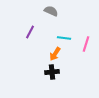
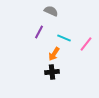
purple line: moved 9 px right
cyan line: rotated 16 degrees clockwise
pink line: rotated 21 degrees clockwise
orange arrow: moved 1 px left
